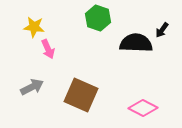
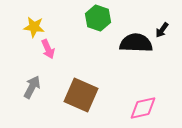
gray arrow: rotated 35 degrees counterclockwise
pink diamond: rotated 40 degrees counterclockwise
